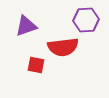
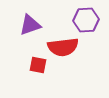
purple triangle: moved 4 px right, 1 px up
red square: moved 2 px right
